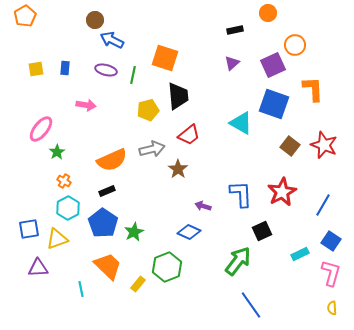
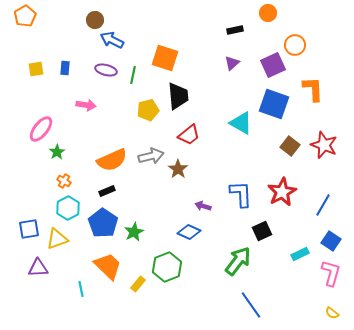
gray arrow at (152, 149): moved 1 px left, 7 px down
yellow semicircle at (332, 308): moved 5 px down; rotated 48 degrees counterclockwise
